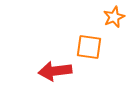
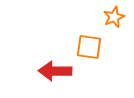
red arrow: rotated 8 degrees clockwise
